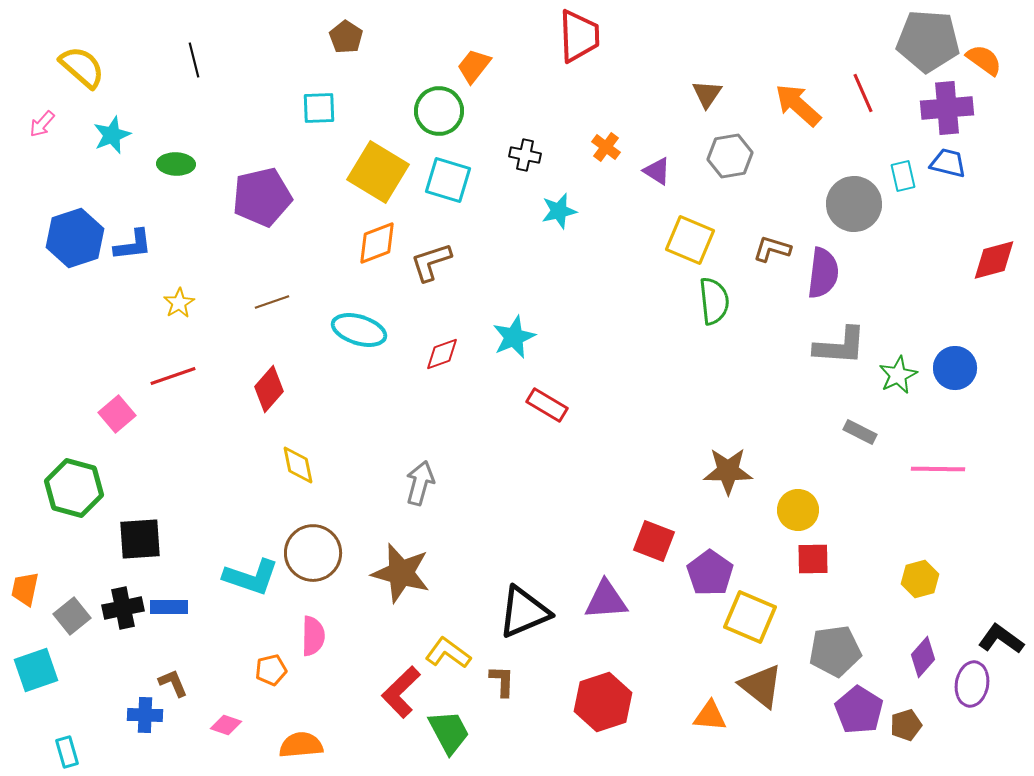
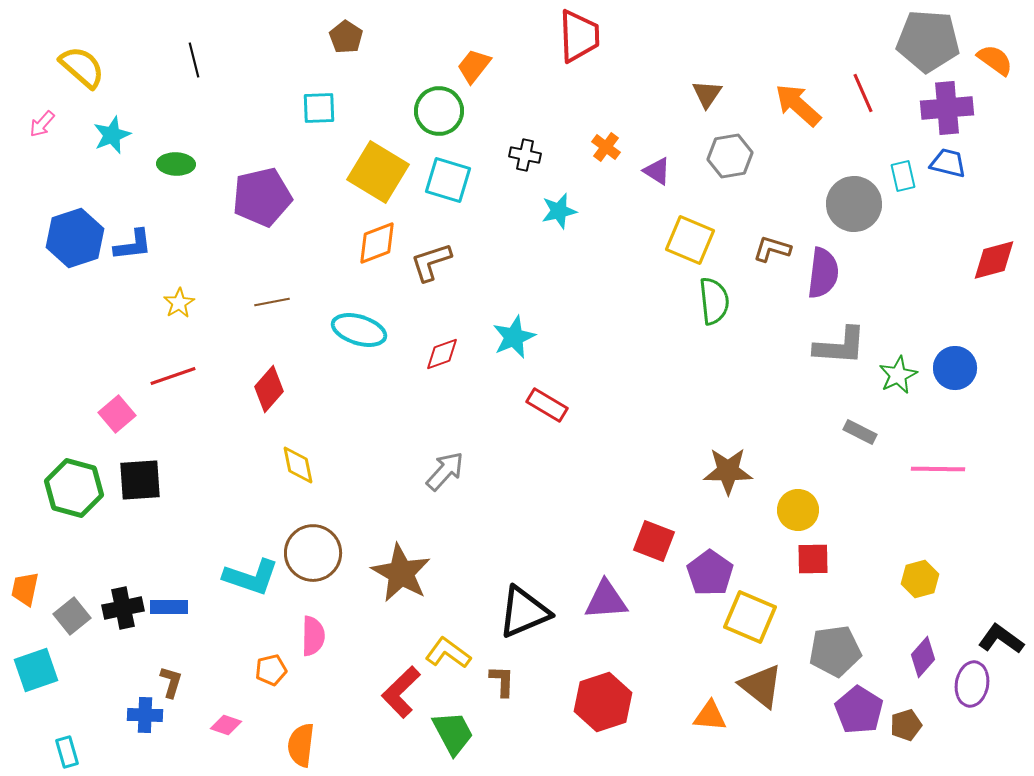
orange semicircle at (984, 60): moved 11 px right
brown line at (272, 302): rotated 8 degrees clockwise
gray arrow at (420, 483): moved 25 px right, 12 px up; rotated 27 degrees clockwise
black square at (140, 539): moved 59 px up
brown star at (401, 573): rotated 14 degrees clockwise
brown L-shape at (173, 683): moved 2 px left, 1 px up; rotated 40 degrees clockwise
green trapezoid at (449, 732): moved 4 px right, 1 px down
orange semicircle at (301, 745): rotated 78 degrees counterclockwise
